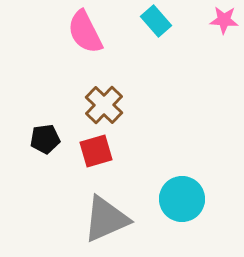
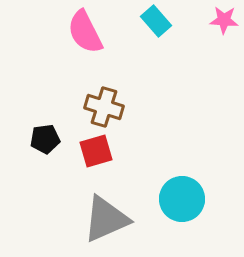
brown cross: moved 2 px down; rotated 27 degrees counterclockwise
